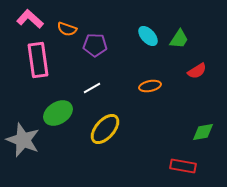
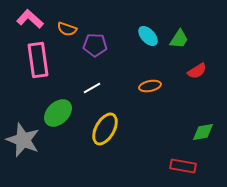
green ellipse: rotated 12 degrees counterclockwise
yellow ellipse: rotated 12 degrees counterclockwise
